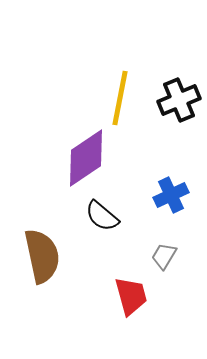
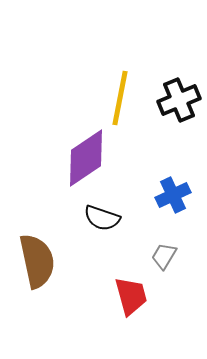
blue cross: moved 2 px right
black semicircle: moved 2 px down; rotated 21 degrees counterclockwise
brown semicircle: moved 5 px left, 5 px down
